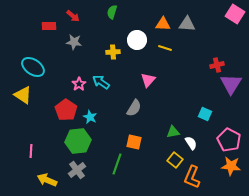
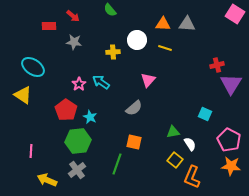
green semicircle: moved 2 px left, 2 px up; rotated 56 degrees counterclockwise
gray semicircle: rotated 18 degrees clockwise
white semicircle: moved 1 px left, 1 px down
